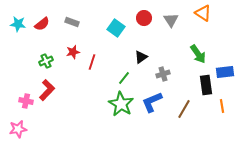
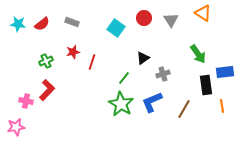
black triangle: moved 2 px right, 1 px down
pink star: moved 2 px left, 2 px up
